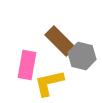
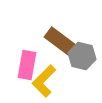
brown rectangle: rotated 8 degrees counterclockwise
yellow L-shape: moved 5 px left, 2 px up; rotated 32 degrees counterclockwise
